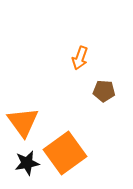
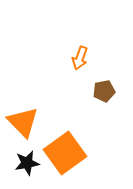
brown pentagon: rotated 15 degrees counterclockwise
orange triangle: rotated 8 degrees counterclockwise
